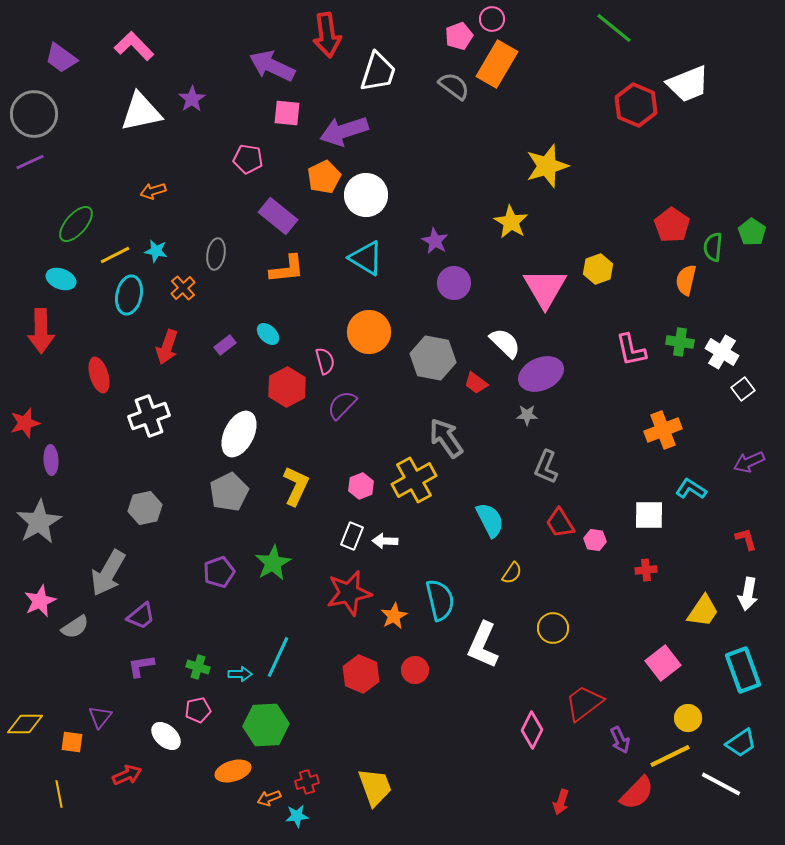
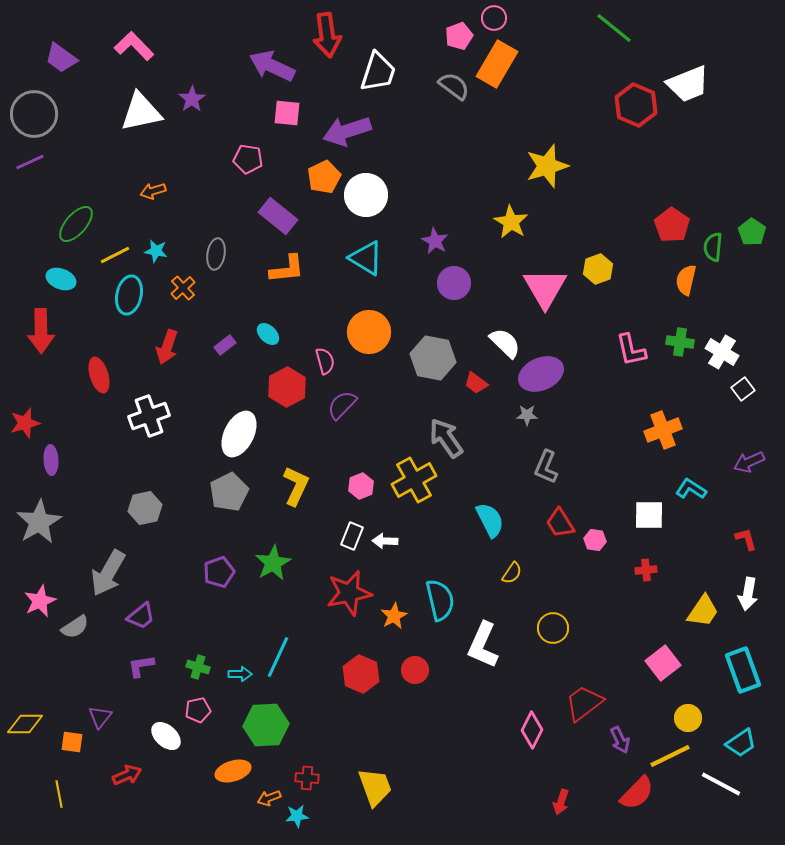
pink circle at (492, 19): moved 2 px right, 1 px up
purple arrow at (344, 131): moved 3 px right
red cross at (307, 782): moved 4 px up; rotated 20 degrees clockwise
